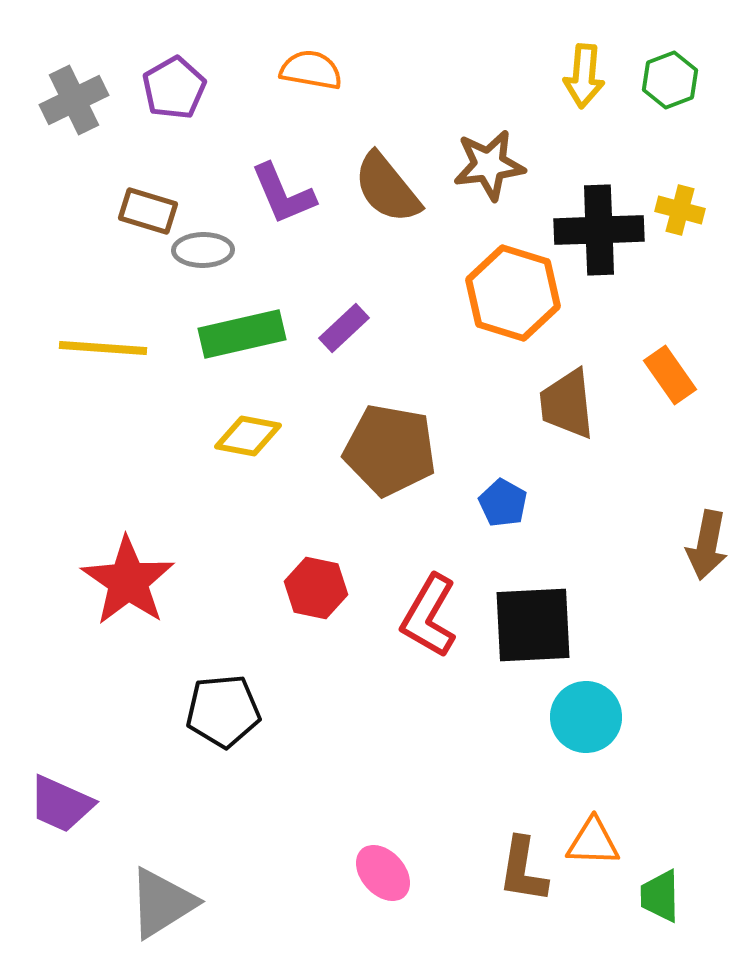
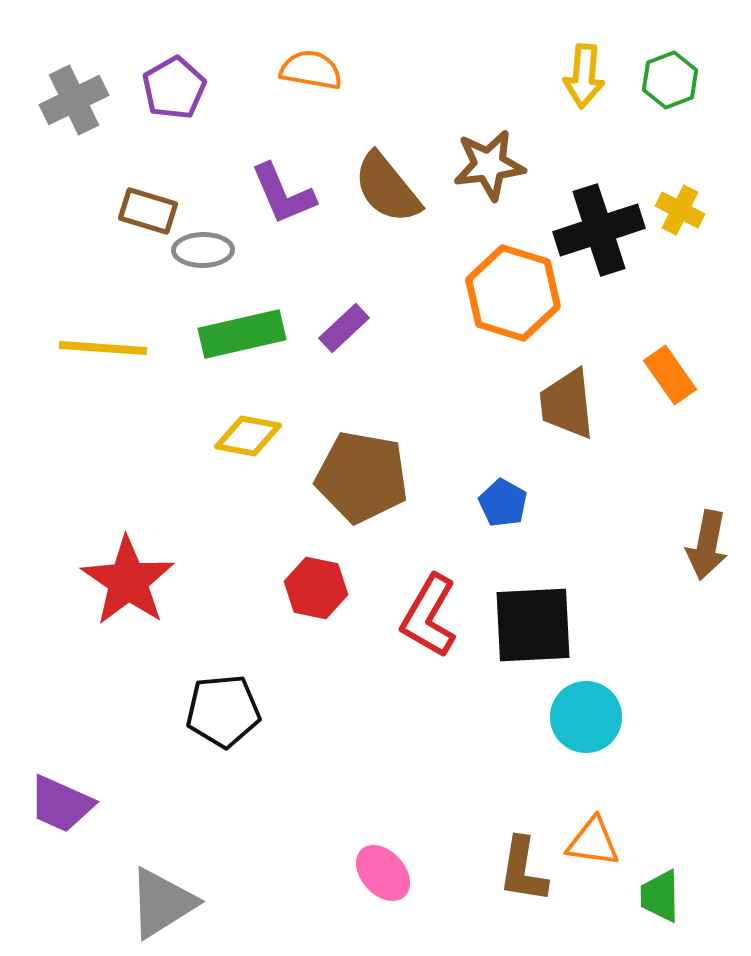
yellow cross: rotated 12 degrees clockwise
black cross: rotated 16 degrees counterclockwise
brown pentagon: moved 28 px left, 27 px down
orange triangle: rotated 6 degrees clockwise
